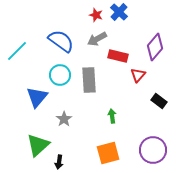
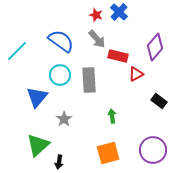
gray arrow: rotated 102 degrees counterclockwise
red triangle: moved 2 px left, 1 px up; rotated 21 degrees clockwise
